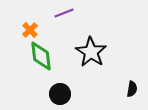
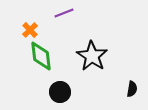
black star: moved 1 px right, 4 px down
black circle: moved 2 px up
